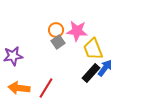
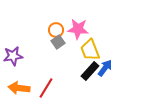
pink star: moved 1 px right, 2 px up
yellow trapezoid: moved 3 px left, 1 px down
black rectangle: moved 1 px left, 2 px up
